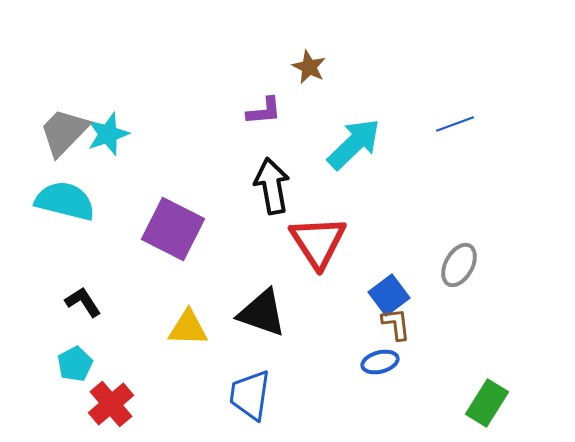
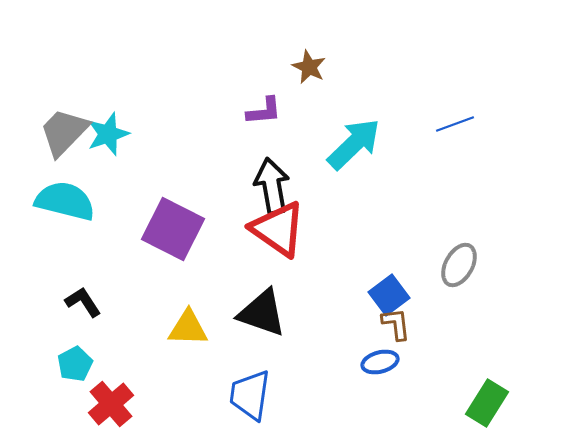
red triangle: moved 40 px left, 13 px up; rotated 22 degrees counterclockwise
